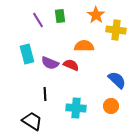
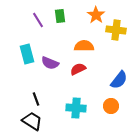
red semicircle: moved 7 px right, 4 px down; rotated 49 degrees counterclockwise
blue semicircle: moved 2 px right; rotated 84 degrees clockwise
black line: moved 9 px left, 5 px down; rotated 16 degrees counterclockwise
